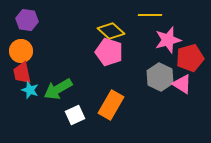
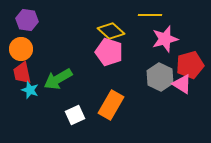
pink star: moved 3 px left, 1 px up
orange circle: moved 2 px up
red pentagon: moved 7 px down
green arrow: moved 10 px up
